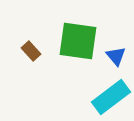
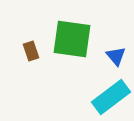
green square: moved 6 px left, 2 px up
brown rectangle: rotated 24 degrees clockwise
